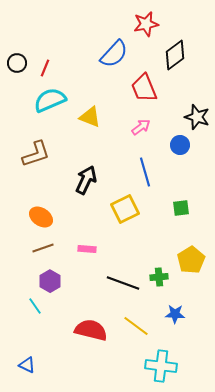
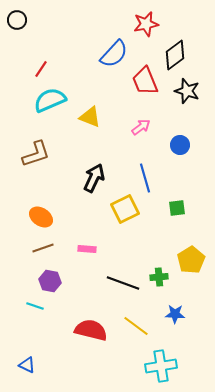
black circle: moved 43 px up
red line: moved 4 px left, 1 px down; rotated 12 degrees clockwise
red trapezoid: moved 1 px right, 7 px up
black star: moved 10 px left, 26 px up
blue line: moved 6 px down
black arrow: moved 8 px right, 2 px up
green square: moved 4 px left
purple hexagon: rotated 20 degrees counterclockwise
cyan line: rotated 36 degrees counterclockwise
cyan cross: rotated 16 degrees counterclockwise
